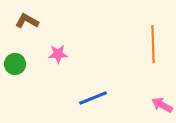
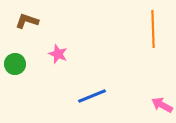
brown L-shape: rotated 10 degrees counterclockwise
orange line: moved 15 px up
pink star: rotated 24 degrees clockwise
blue line: moved 1 px left, 2 px up
